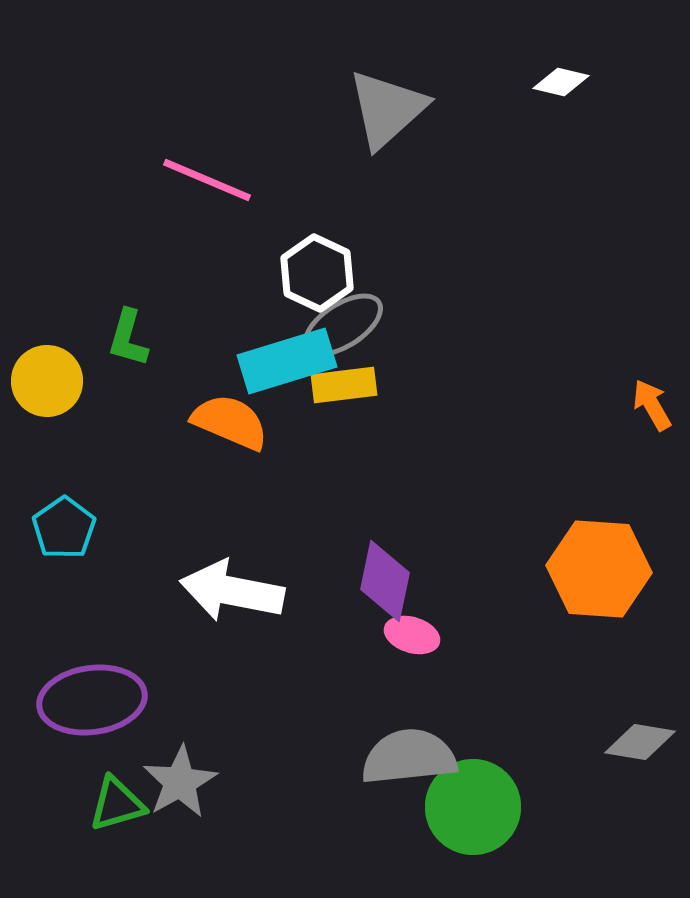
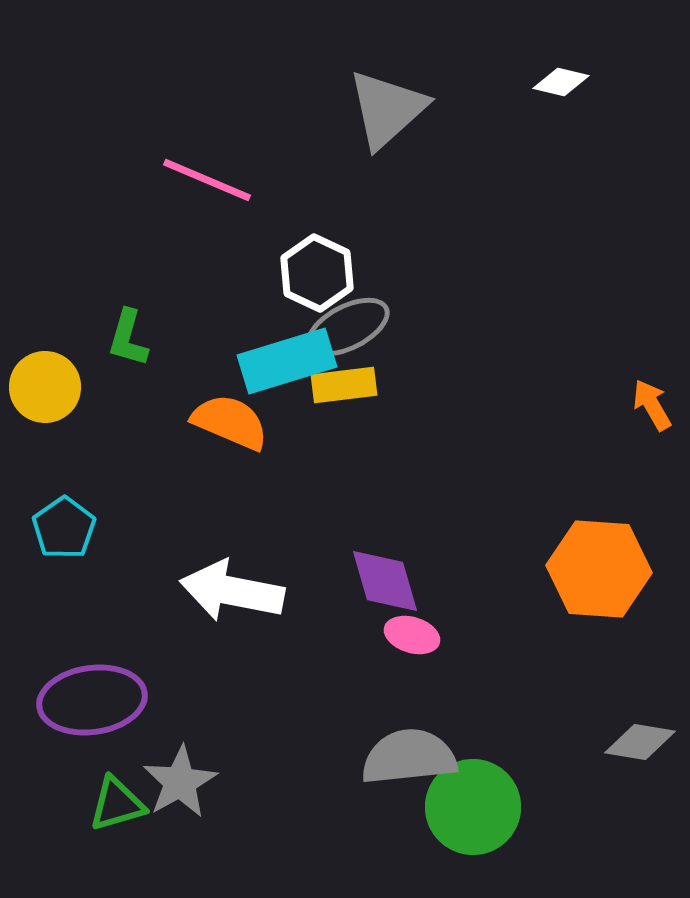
gray ellipse: moved 5 px right, 2 px down; rotated 6 degrees clockwise
yellow circle: moved 2 px left, 6 px down
purple diamond: rotated 28 degrees counterclockwise
